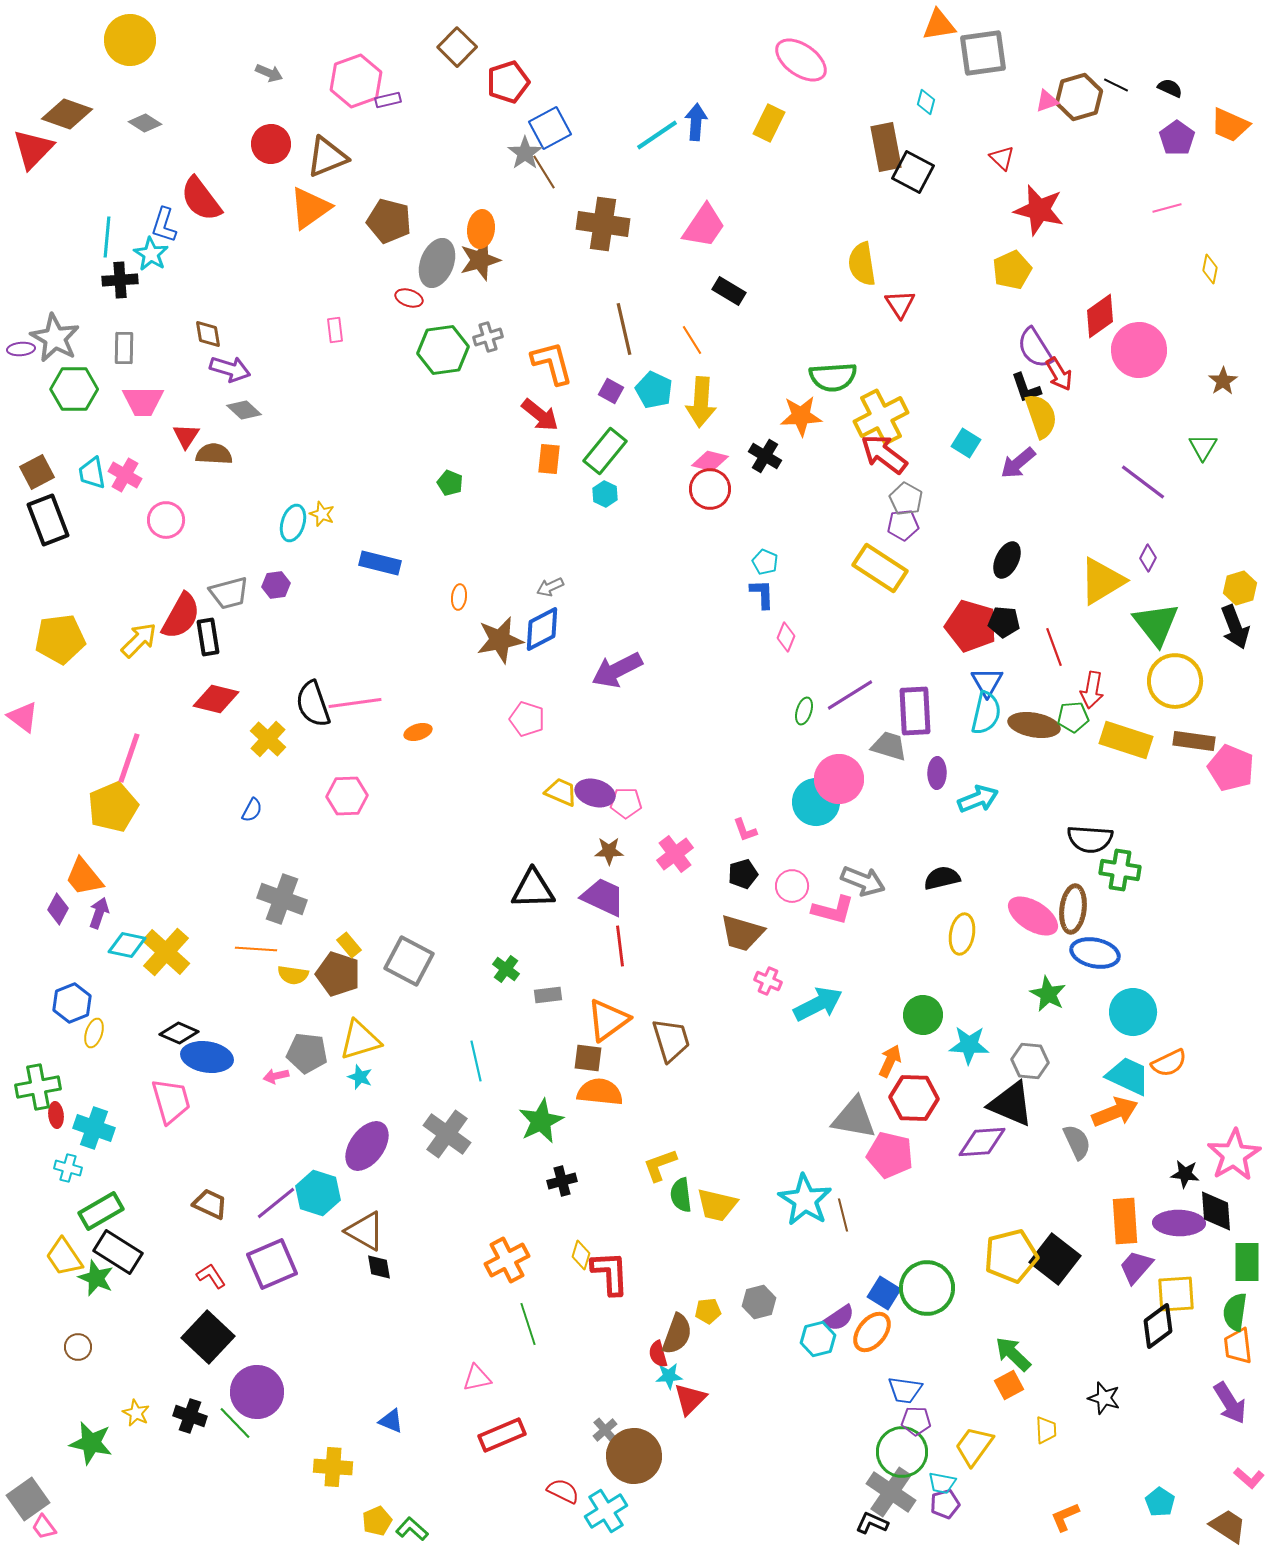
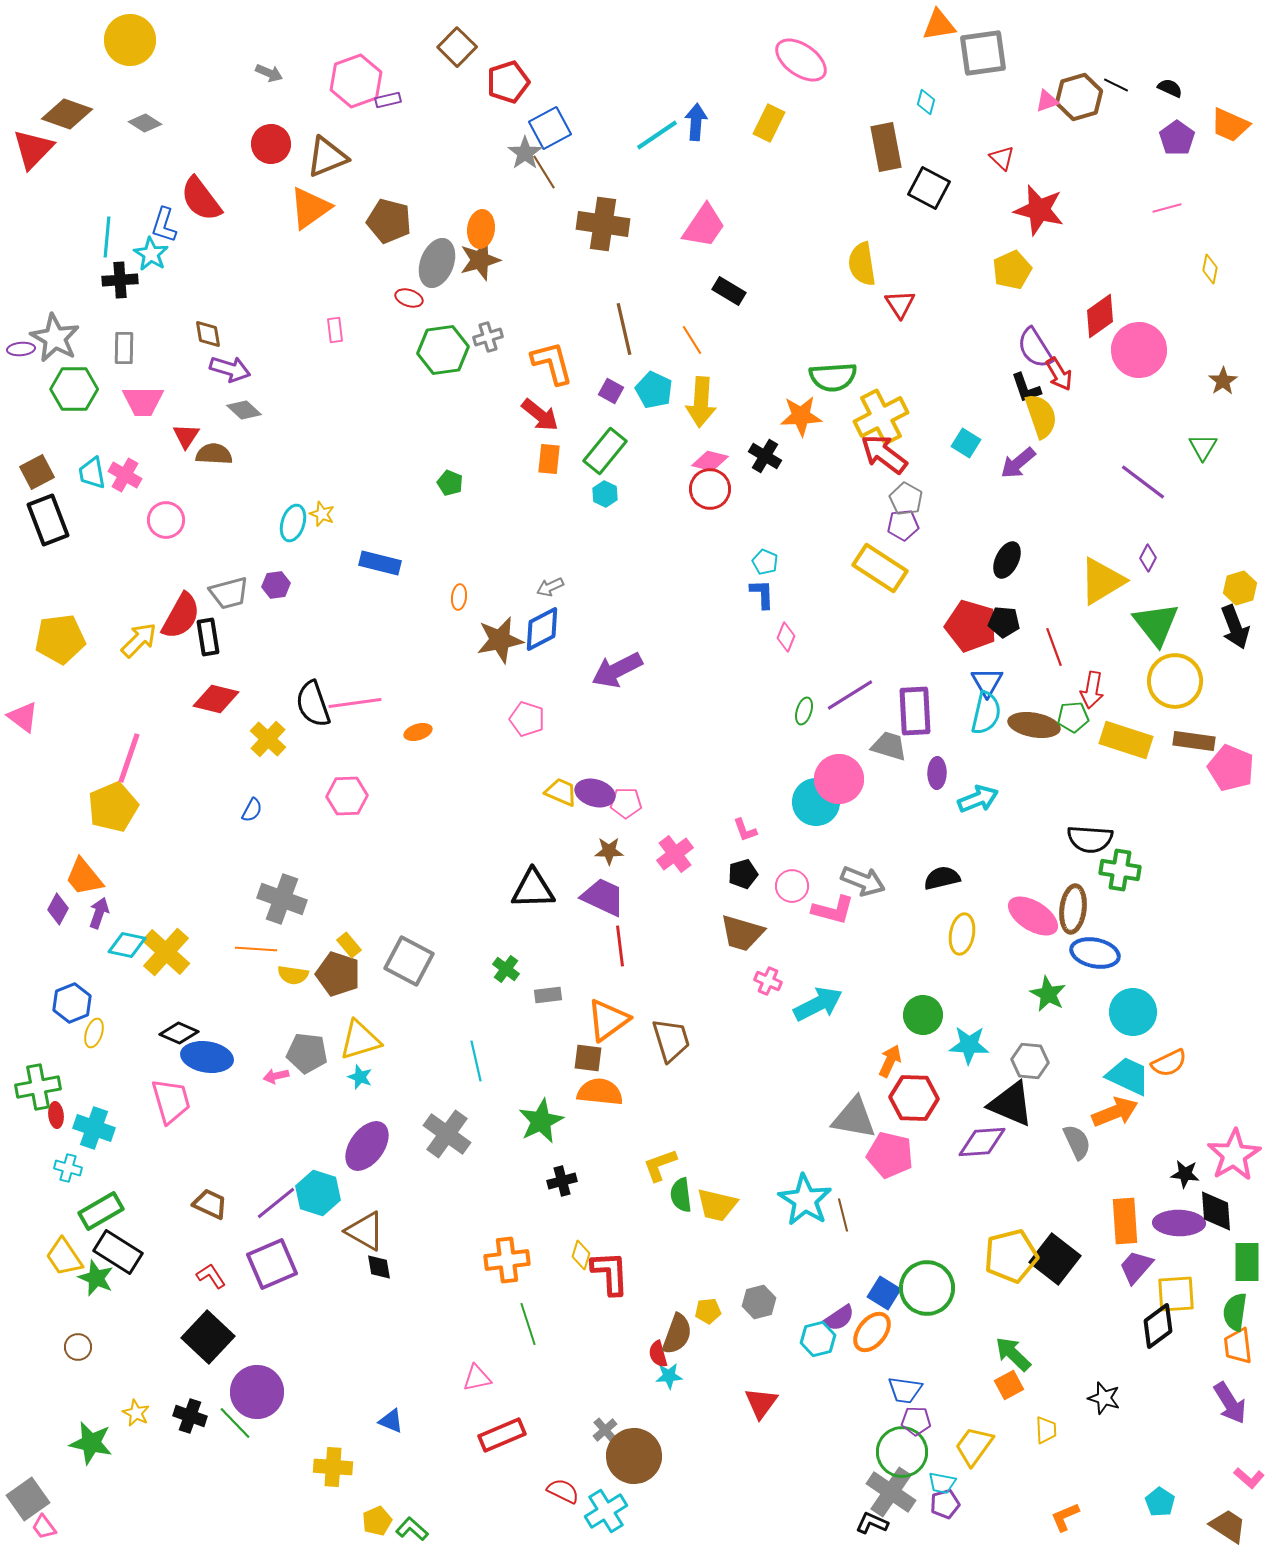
black square at (913, 172): moved 16 px right, 16 px down
orange cross at (507, 1260): rotated 21 degrees clockwise
red triangle at (690, 1399): moved 71 px right, 4 px down; rotated 9 degrees counterclockwise
